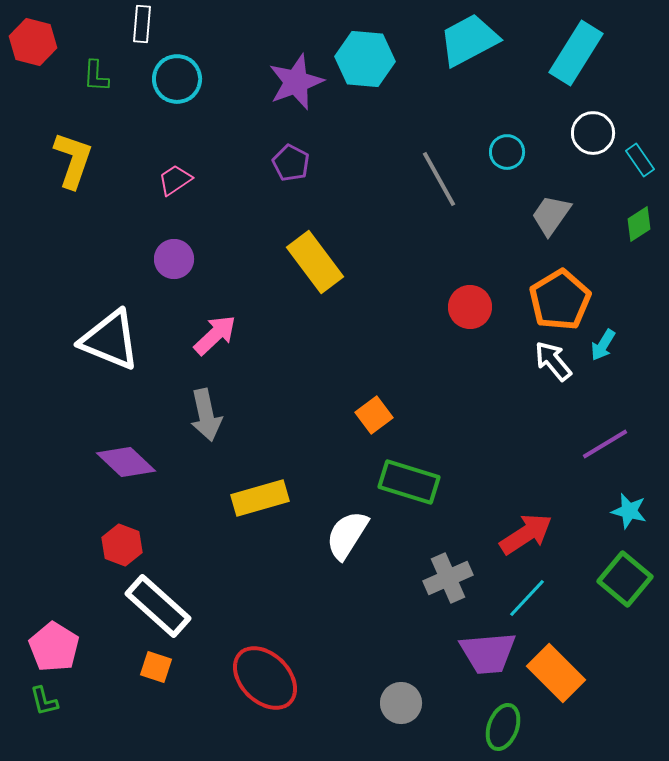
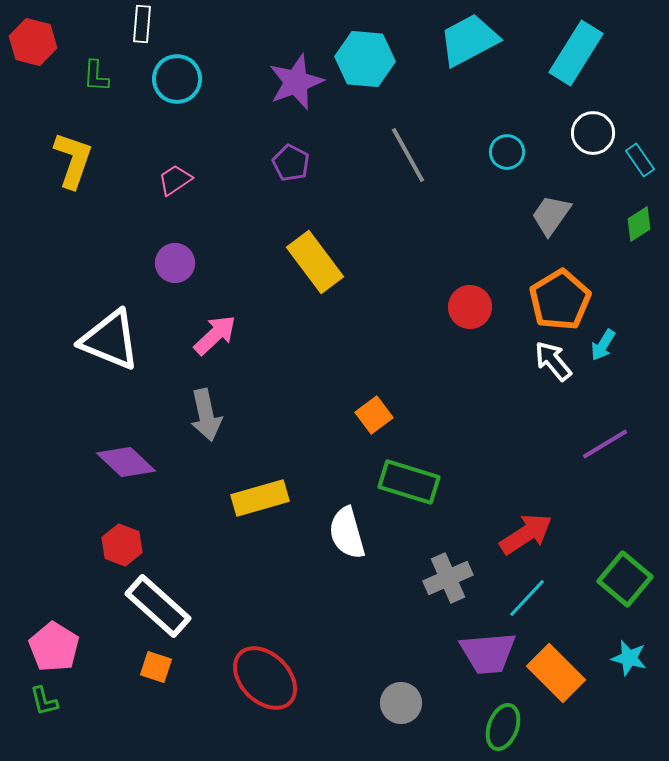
gray line at (439, 179): moved 31 px left, 24 px up
purple circle at (174, 259): moved 1 px right, 4 px down
cyan star at (629, 511): moved 147 px down
white semicircle at (347, 535): moved 2 px up; rotated 48 degrees counterclockwise
